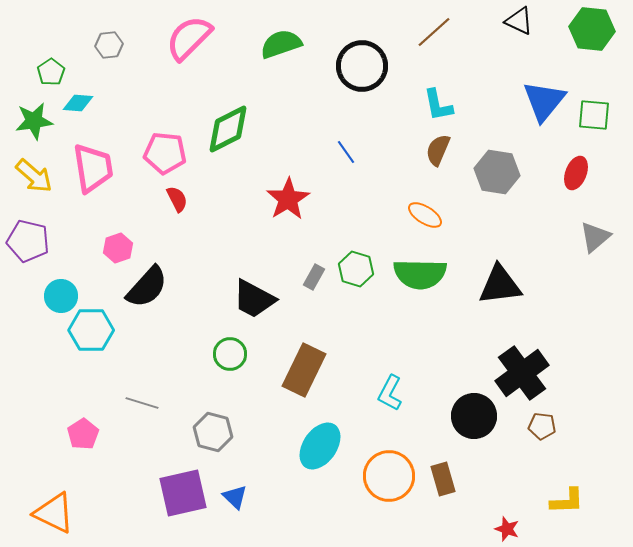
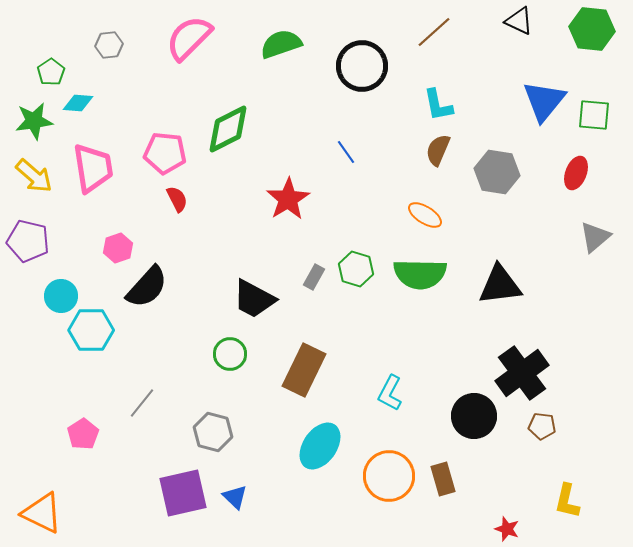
gray line at (142, 403): rotated 68 degrees counterclockwise
yellow L-shape at (567, 501): rotated 105 degrees clockwise
orange triangle at (54, 513): moved 12 px left
